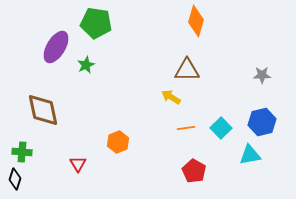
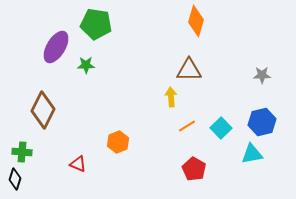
green pentagon: moved 1 px down
green star: rotated 24 degrees clockwise
brown triangle: moved 2 px right
yellow arrow: rotated 54 degrees clockwise
brown diamond: rotated 39 degrees clockwise
orange line: moved 1 px right, 2 px up; rotated 24 degrees counterclockwise
cyan triangle: moved 2 px right, 1 px up
red triangle: rotated 36 degrees counterclockwise
red pentagon: moved 2 px up
